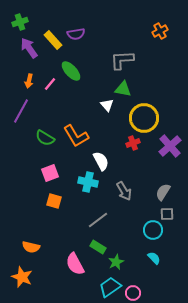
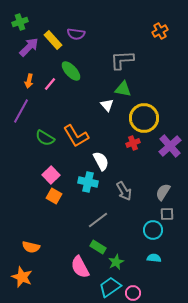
purple semicircle: rotated 18 degrees clockwise
purple arrow: moved 1 px up; rotated 80 degrees clockwise
pink square: moved 1 px right, 2 px down; rotated 24 degrees counterclockwise
orange square: moved 5 px up; rotated 14 degrees clockwise
cyan semicircle: rotated 40 degrees counterclockwise
pink semicircle: moved 5 px right, 3 px down
